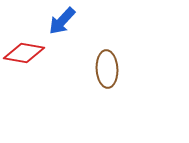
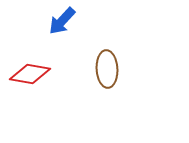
red diamond: moved 6 px right, 21 px down
